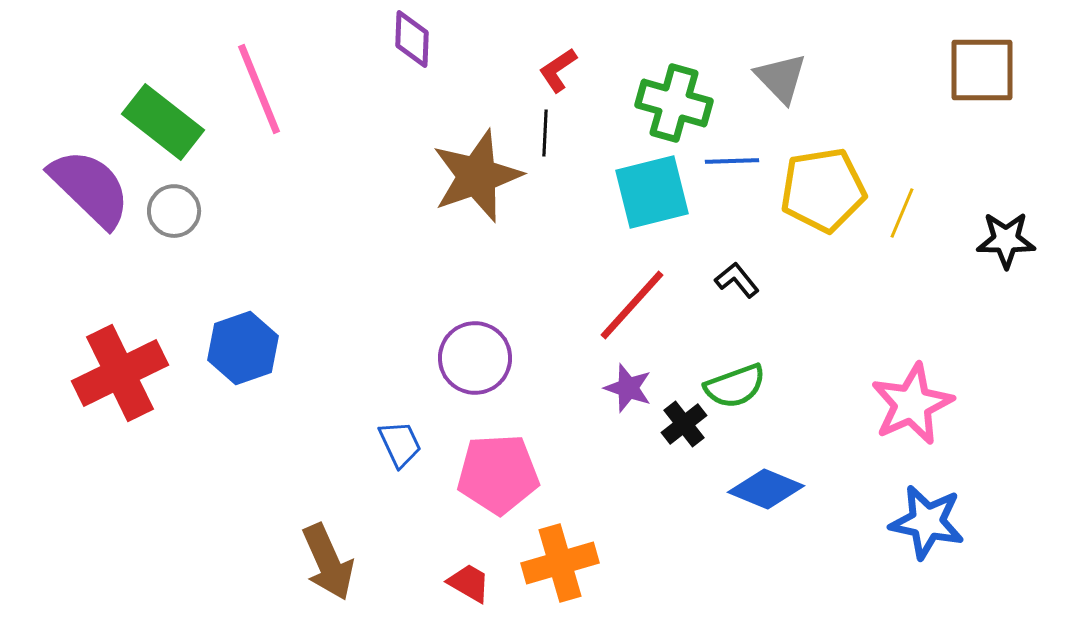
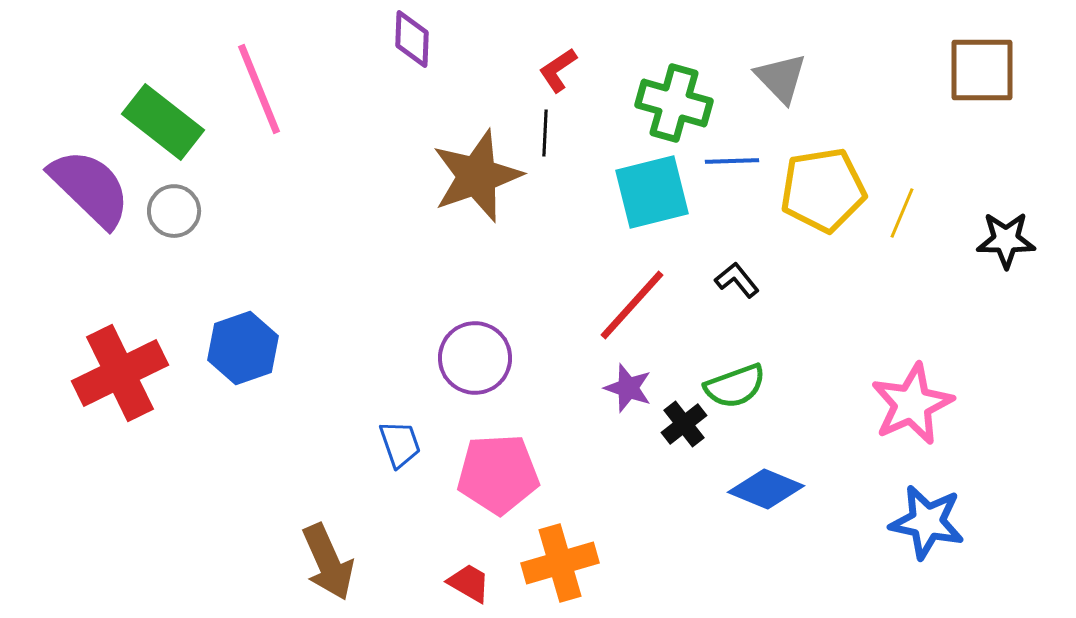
blue trapezoid: rotated 6 degrees clockwise
